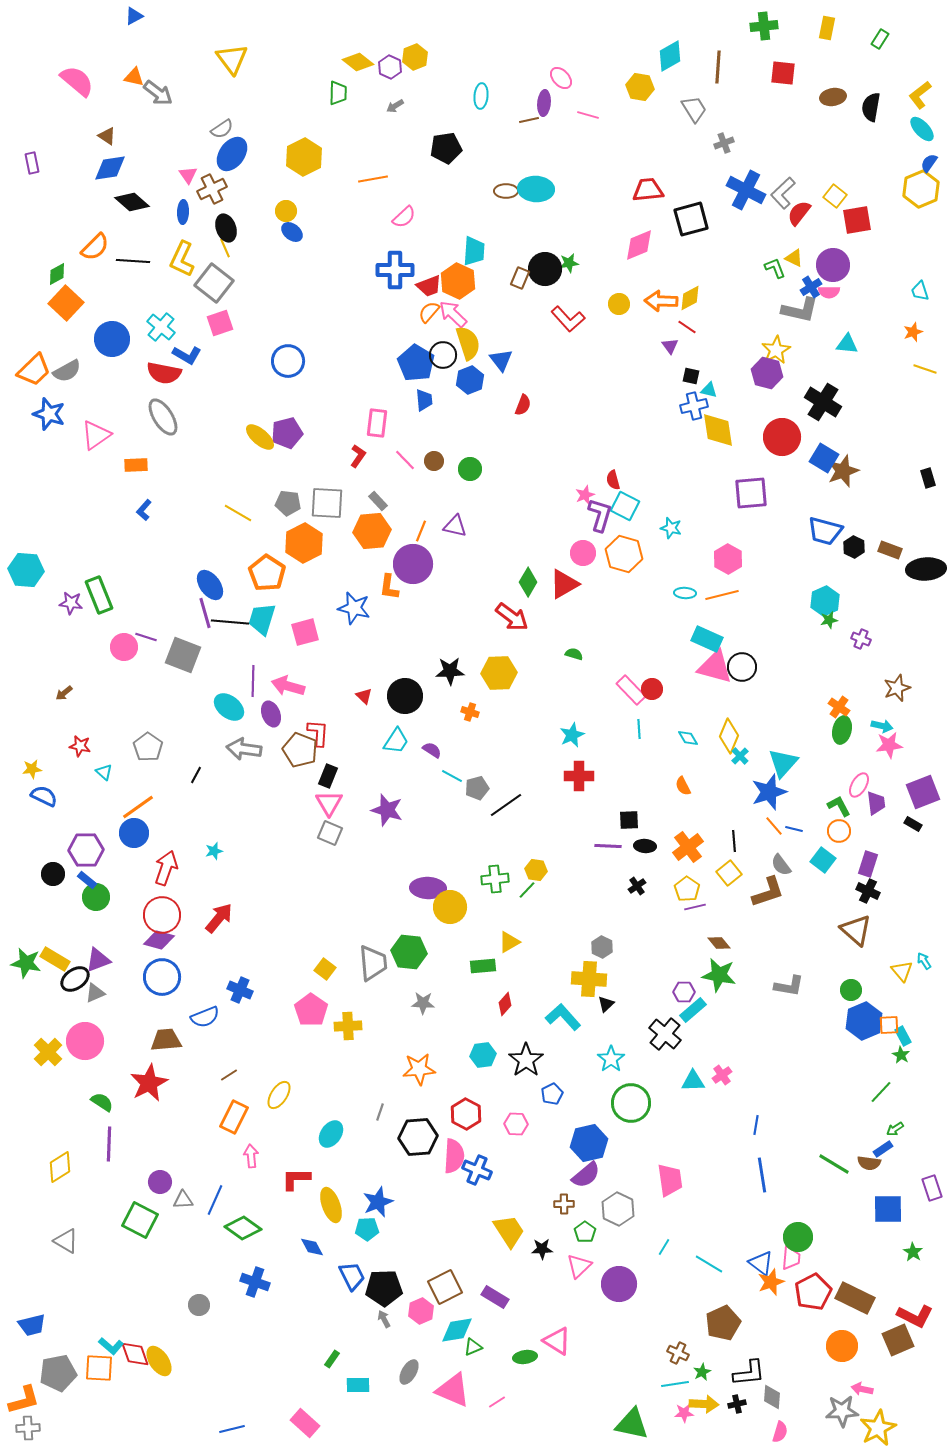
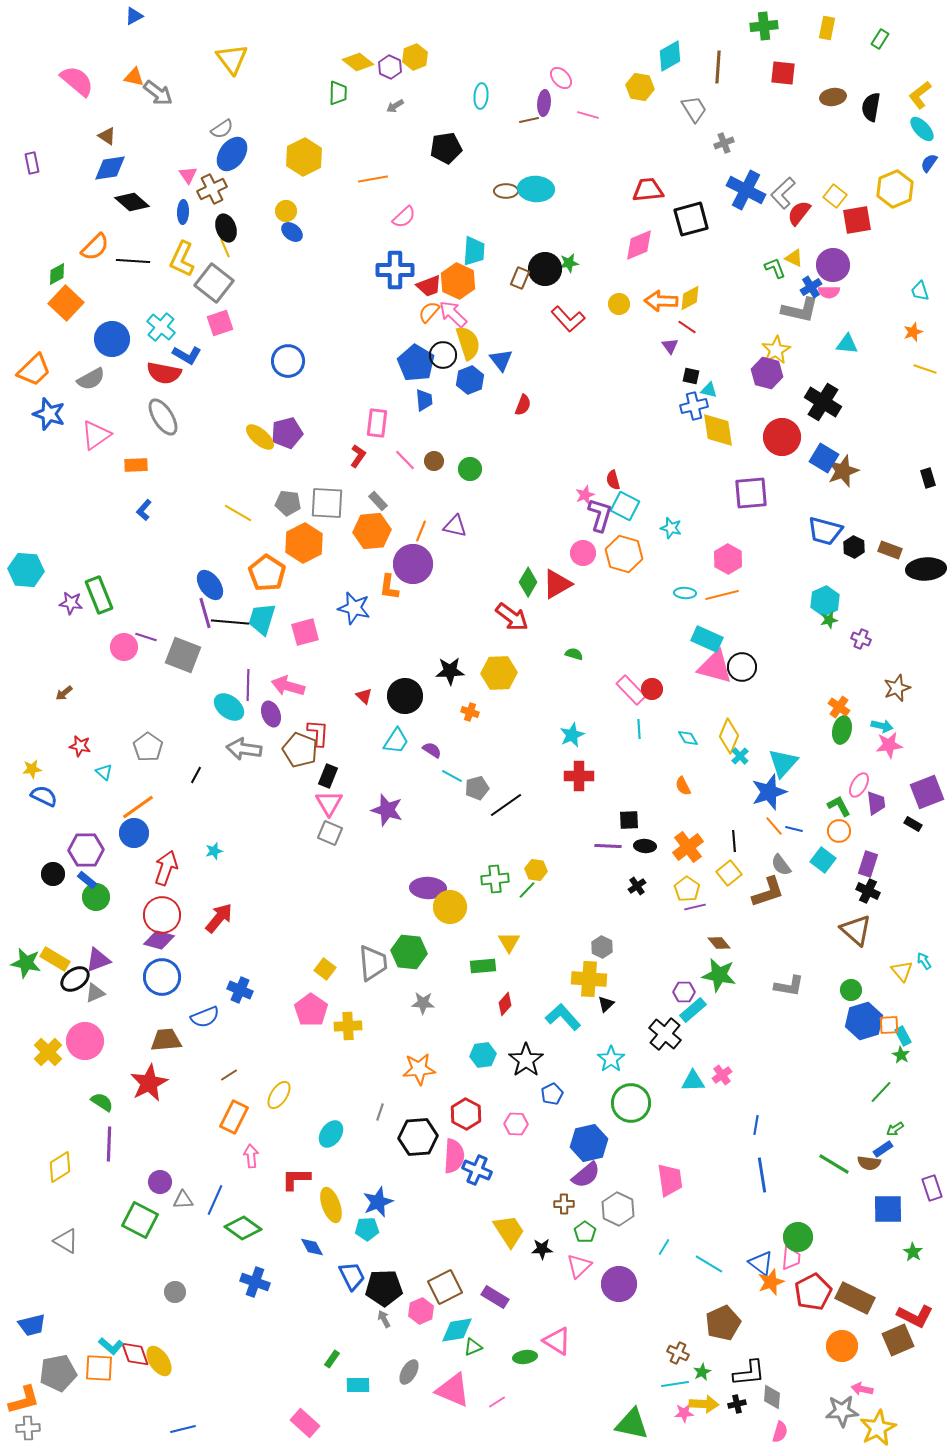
yellow hexagon at (921, 189): moved 26 px left
gray semicircle at (67, 371): moved 24 px right, 8 px down
red triangle at (564, 584): moved 7 px left
purple line at (253, 681): moved 5 px left, 4 px down
purple square at (923, 792): moved 4 px right
yellow triangle at (509, 942): rotated 30 degrees counterclockwise
blue hexagon at (864, 1021): rotated 6 degrees clockwise
gray circle at (199, 1305): moved 24 px left, 13 px up
blue line at (232, 1429): moved 49 px left
